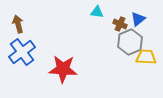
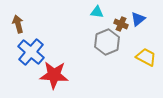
brown cross: moved 1 px right
gray hexagon: moved 23 px left
blue cross: moved 9 px right; rotated 12 degrees counterclockwise
yellow trapezoid: rotated 25 degrees clockwise
red star: moved 9 px left, 6 px down
